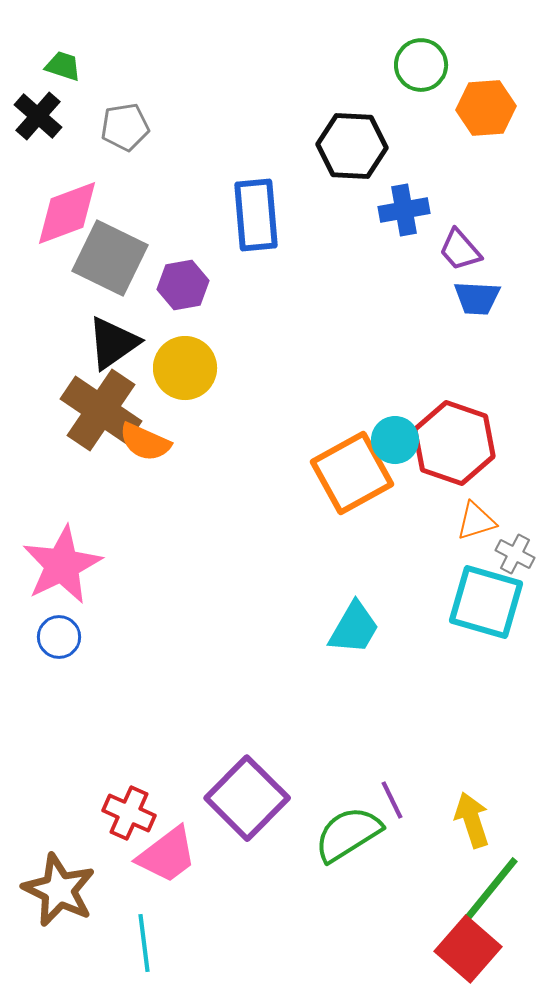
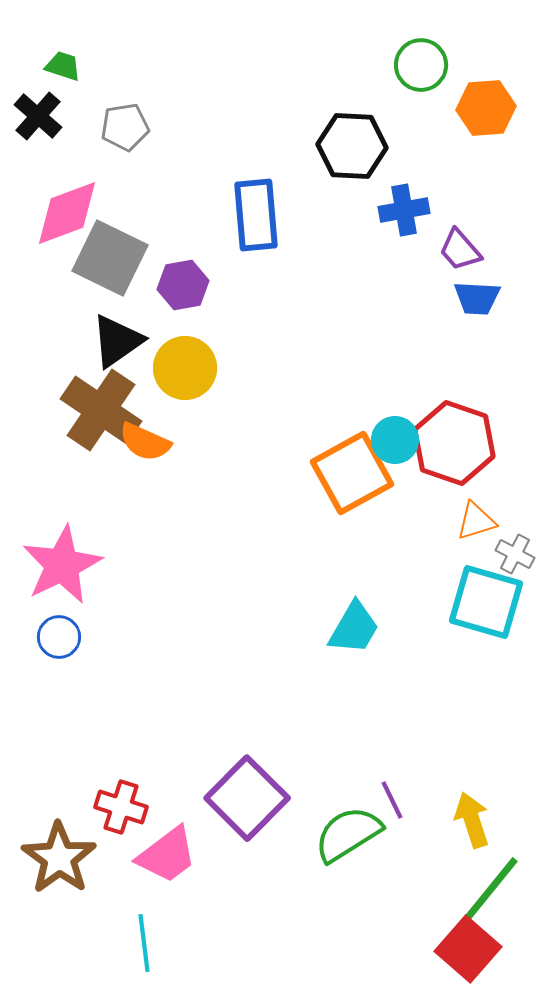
black triangle: moved 4 px right, 2 px up
red cross: moved 8 px left, 6 px up; rotated 6 degrees counterclockwise
brown star: moved 32 px up; rotated 10 degrees clockwise
